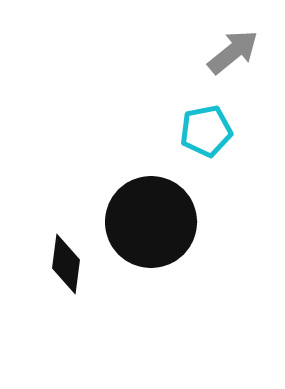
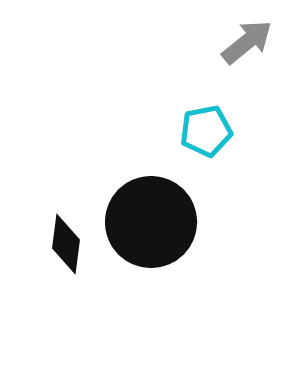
gray arrow: moved 14 px right, 10 px up
black diamond: moved 20 px up
